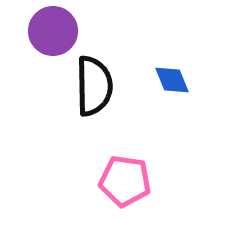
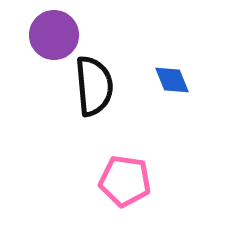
purple circle: moved 1 px right, 4 px down
black semicircle: rotated 4 degrees counterclockwise
